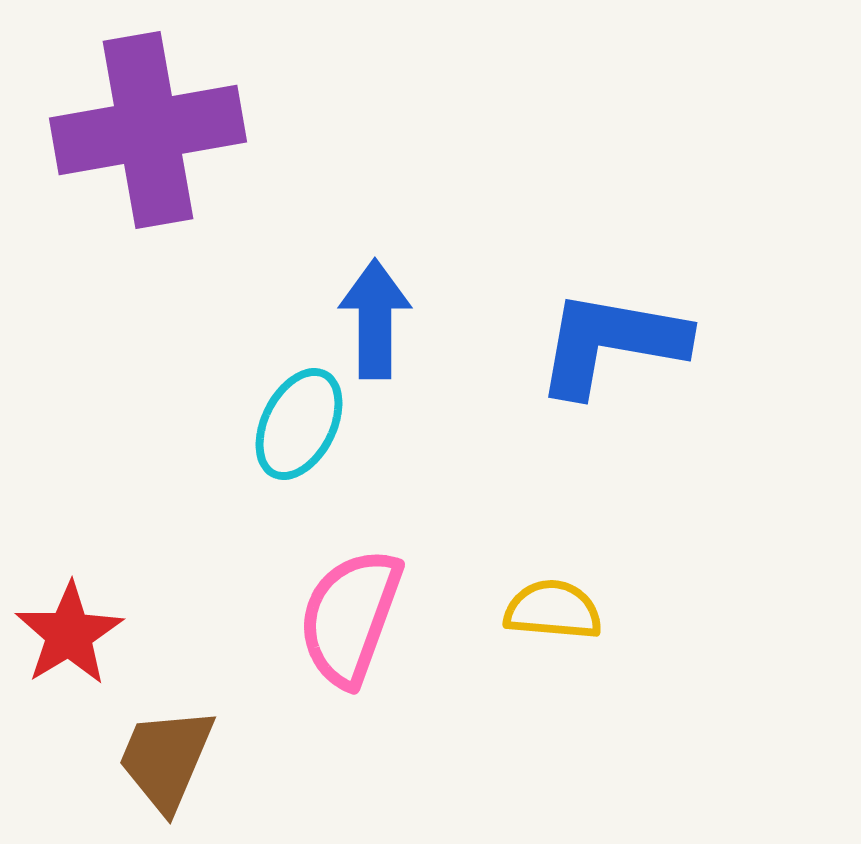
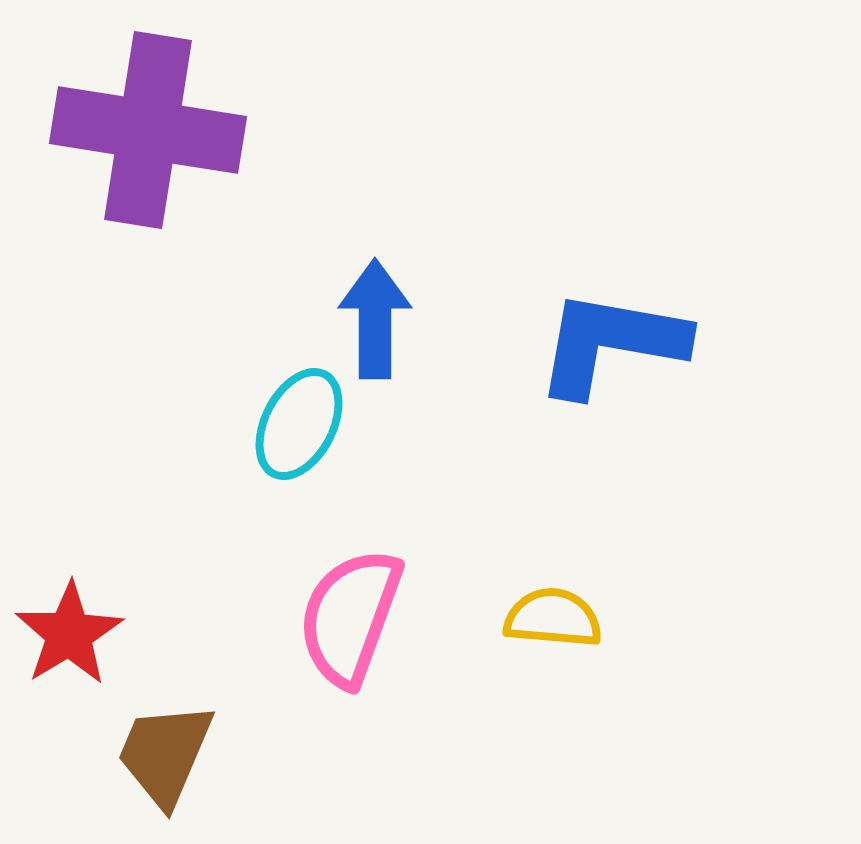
purple cross: rotated 19 degrees clockwise
yellow semicircle: moved 8 px down
brown trapezoid: moved 1 px left, 5 px up
